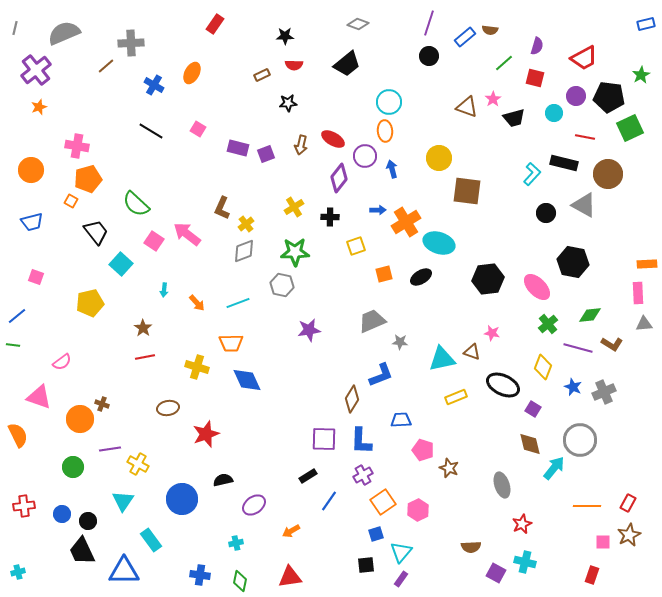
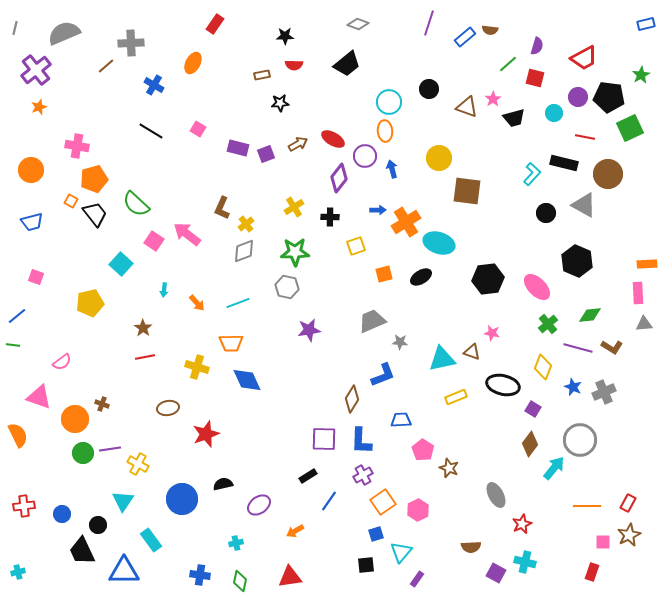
black circle at (429, 56): moved 33 px down
green line at (504, 63): moved 4 px right, 1 px down
orange ellipse at (192, 73): moved 1 px right, 10 px up
brown rectangle at (262, 75): rotated 14 degrees clockwise
purple circle at (576, 96): moved 2 px right, 1 px down
black star at (288, 103): moved 8 px left
brown arrow at (301, 145): moved 3 px left, 1 px up; rotated 132 degrees counterclockwise
orange pentagon at (88, 179): moved 6 px right
black trapezoid at (96, 232): moved 1 px left, 18 px up
black hexagon at (573, 262): moved 4 px right, 1 px up; rotated 12 degrees clockwise
gray hexagon at (282, 285): moved 5 px right, 2 px down
brown L-shape at (612, 344): moved 3 px down
blue L-shape at (381, 375): moved 2 px right
black ellipse at (503, 385): rotated 12 degrees counterclockwise
orange circle at (80, 419): moved 5 px left
brown diamond at (530, 444): rotated 50 degrees clockwise
pink pentagon at (423, 450): rotated 15 degrees clockwise
green circle at (73, 467): moved 10 px right, 14 px up
black semicircle at (223, 480): moved 4 px down
gray ellipse at (502, 485): moved 6 px left, 10 px down; rotated 10 degrees counterclockwise
purple ellipse at (254, 505): moved 5 px right
black circle at (88, 521): moved 10 px right, 4 px down
orange arrow at (291, 531): moved 4 px right
red rectangle at (592, 575): moved 3 px up
purple rectangle at (401, 579): moved 16 px right
